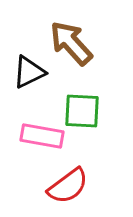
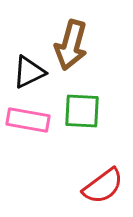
brown arrow: moved 2 px down; rotated 123 degrees counterclockwise
pink rectangle: moved 14 px left, 16 px up
red semicircle: moved 35 px right
